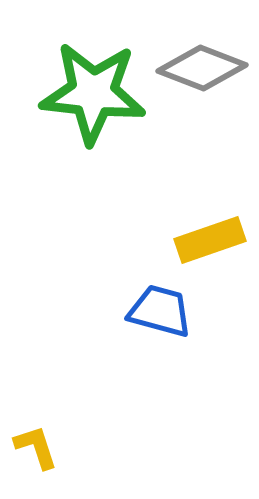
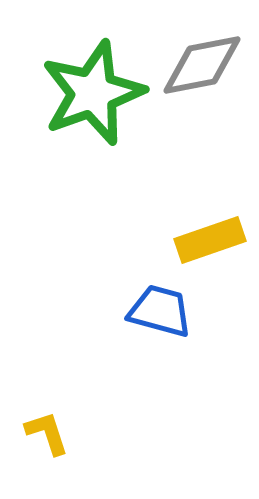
gray diamond: moved 3 px up; rotated 32 degrees counterclockwise
green star: rotated 26 degrees counterclockwise
yellow L-shape: moved 11 px right, 14 px up
